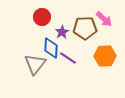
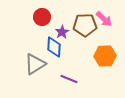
brown pentagon: moved 3 px up
blue diamond: moved 3 px right, 1 px up
purple line: moved 1 px right, 21 px down; rotated 12 degrees counterclockwise
gray triangle: rotated 20 degrees clockwise
